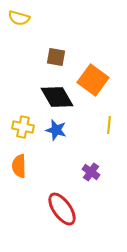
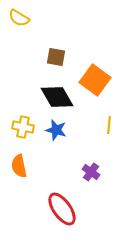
yellow semicircle: rotated 15 degrees clockwise
orange square: moved 2 px right
orange semicircle: rotated 10 degrees counterclockwise
